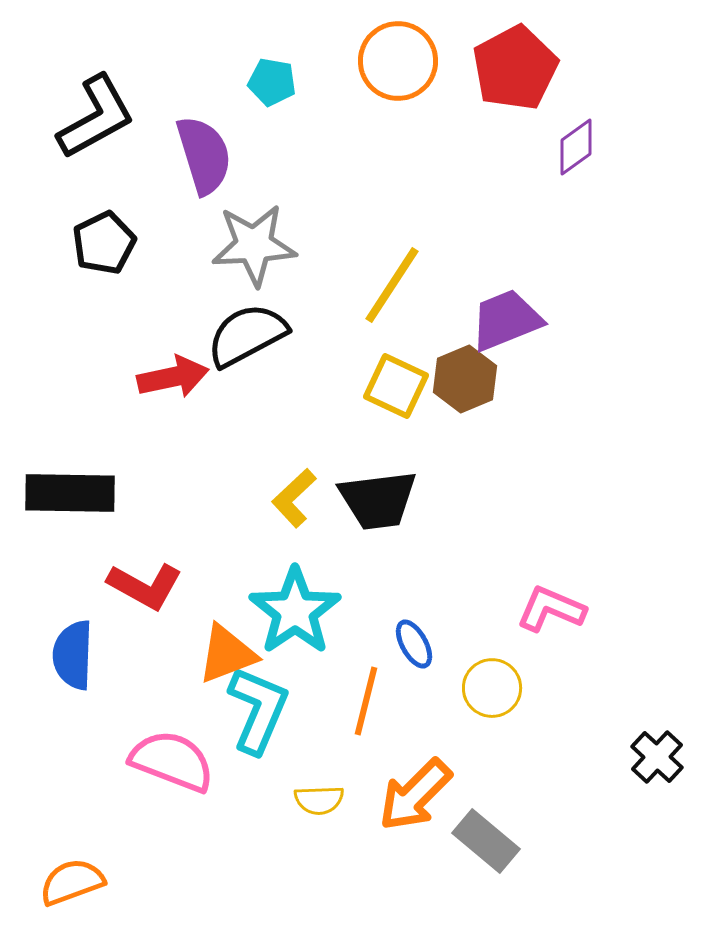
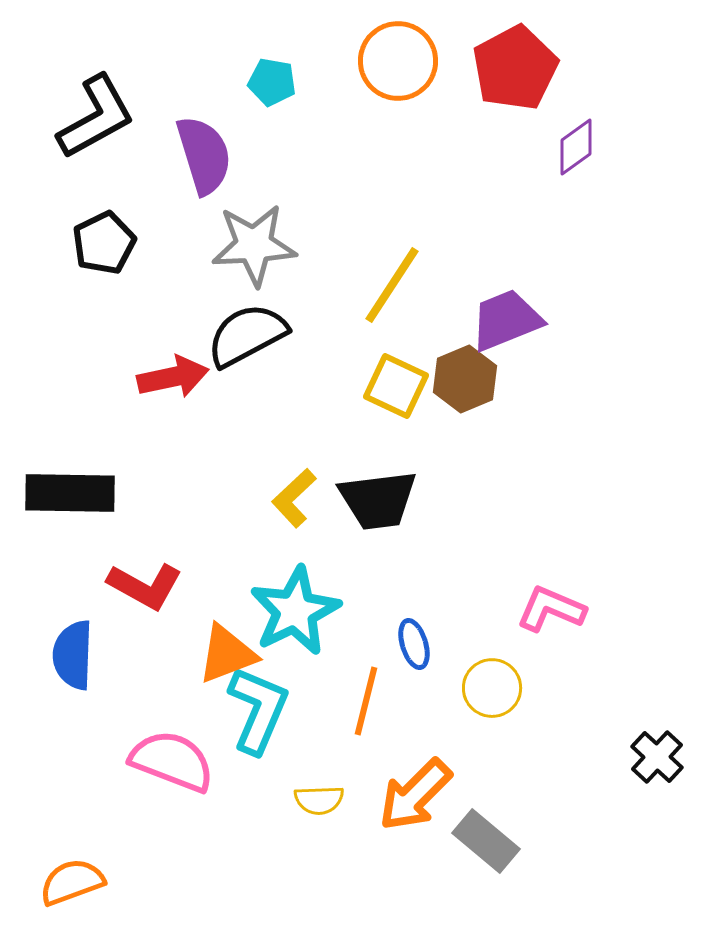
cyan star: rotated 8 degrees clockwise
blue ellipse: rotated 12 degrees clockwise
